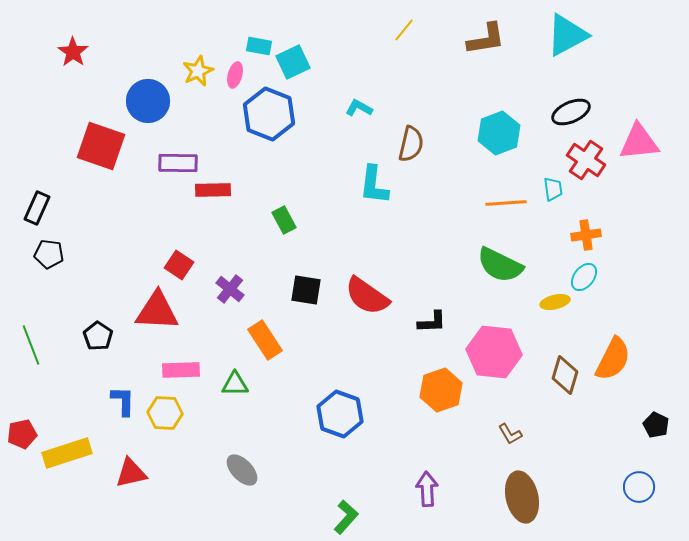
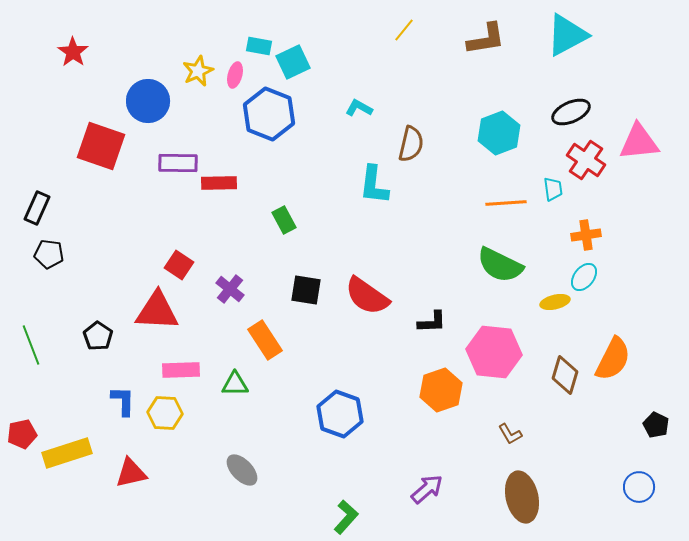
red rectangle at (213, 190): moved 6 px right, 7 px up
purple arrow at (427, 489): rotated 52 degrees clockwise
